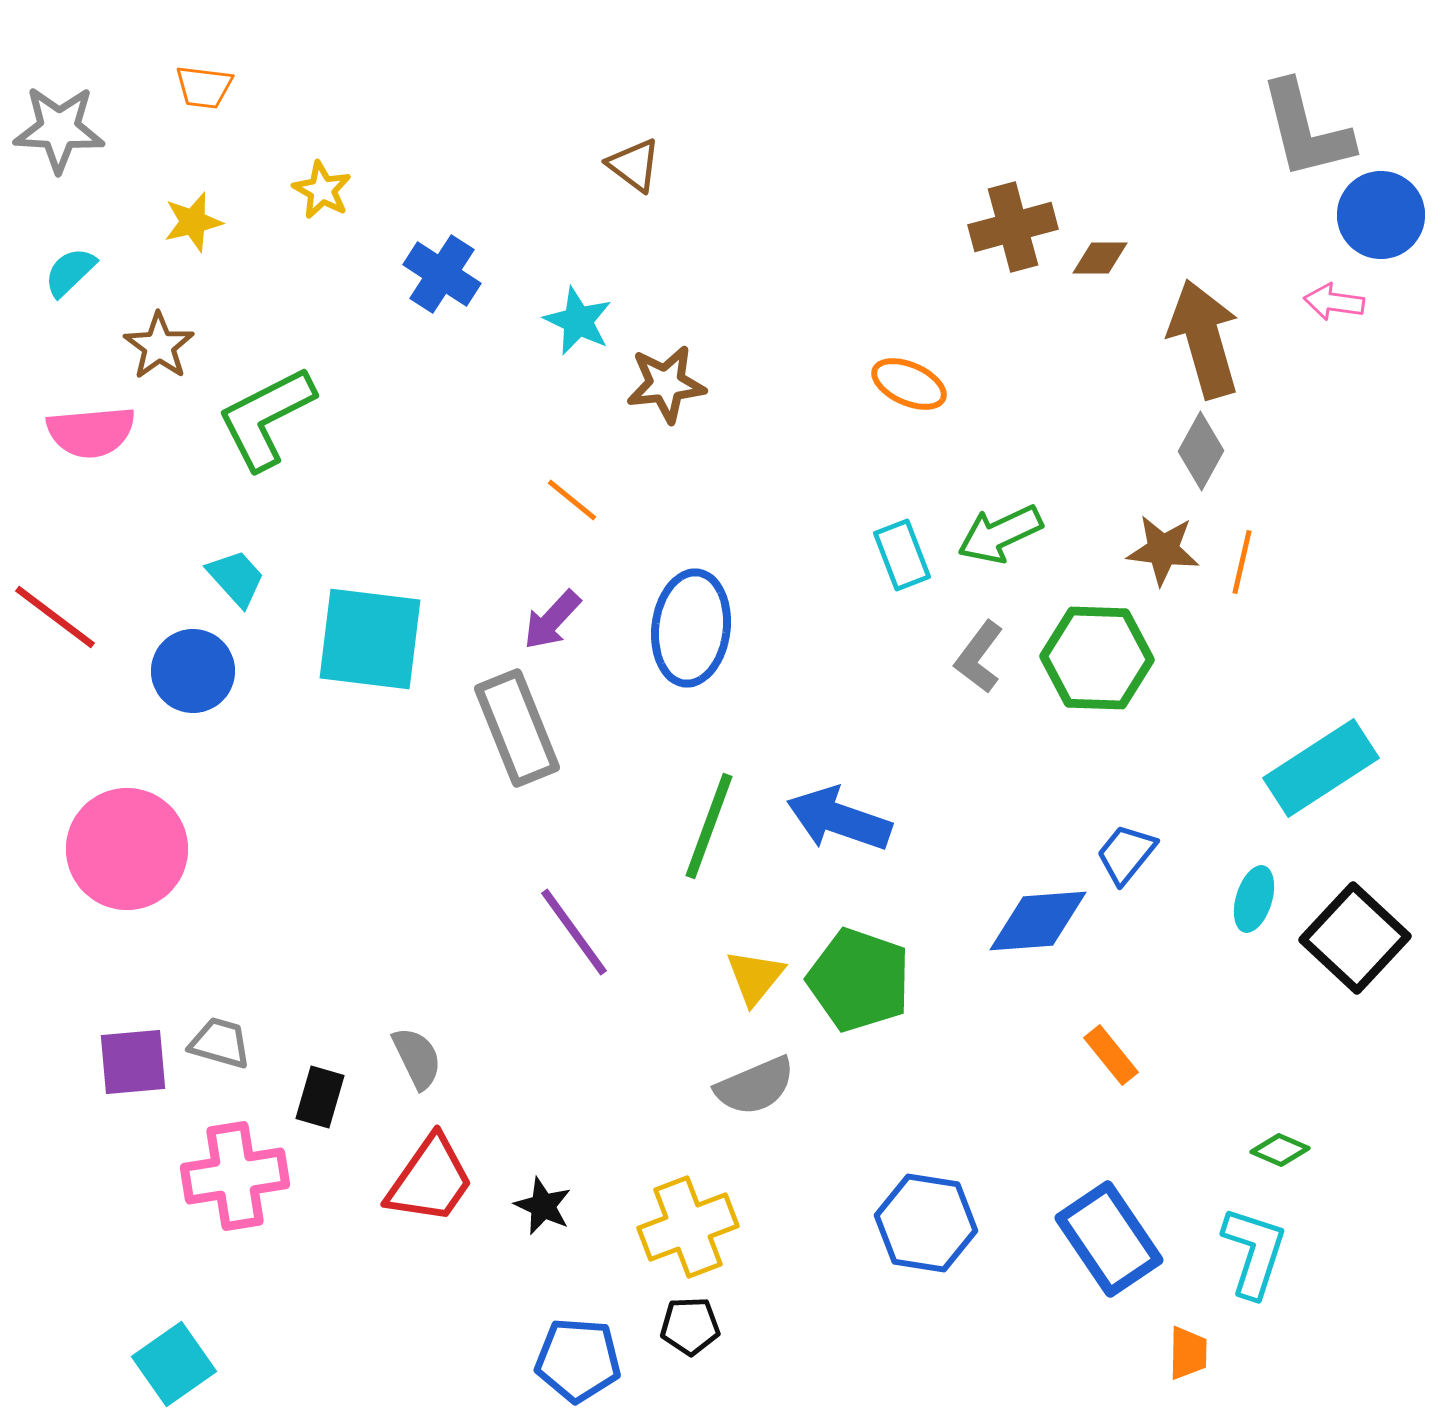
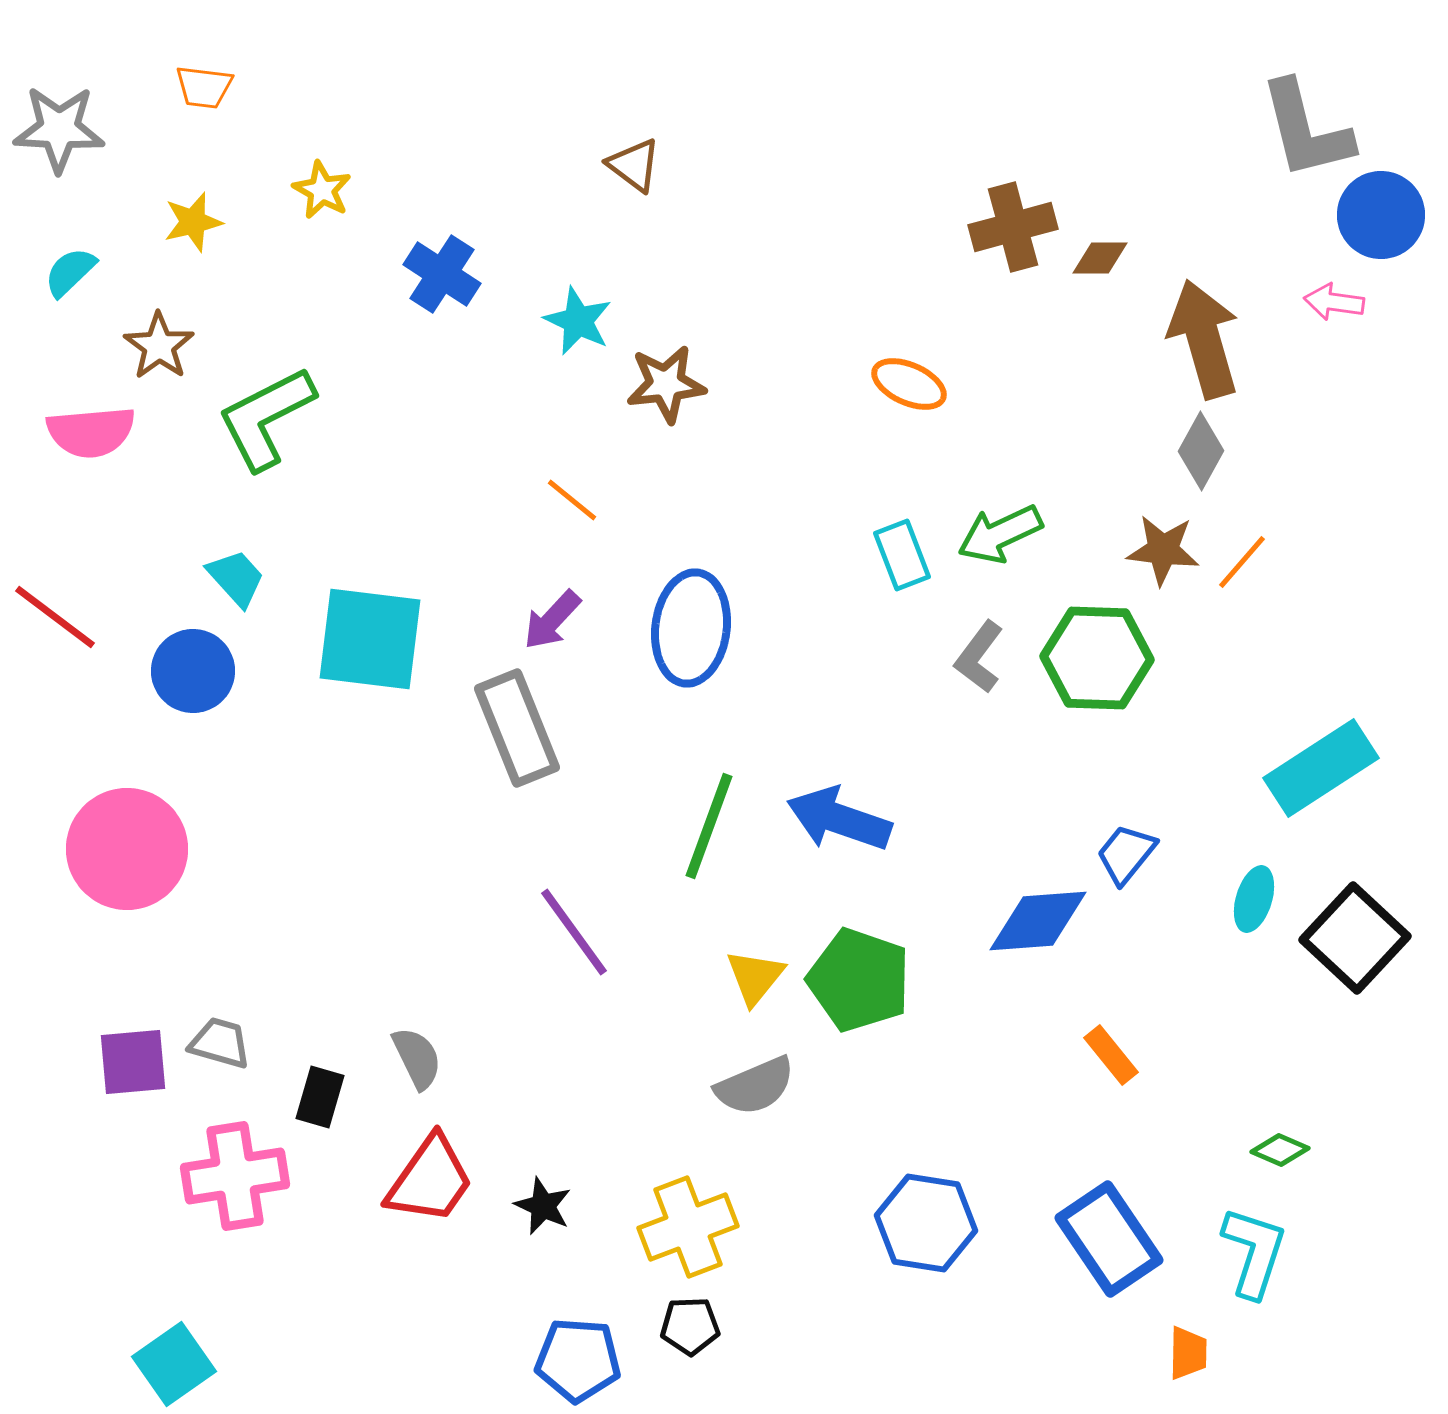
orange line at (1242, 562): rotated 28 degrees clockwise
